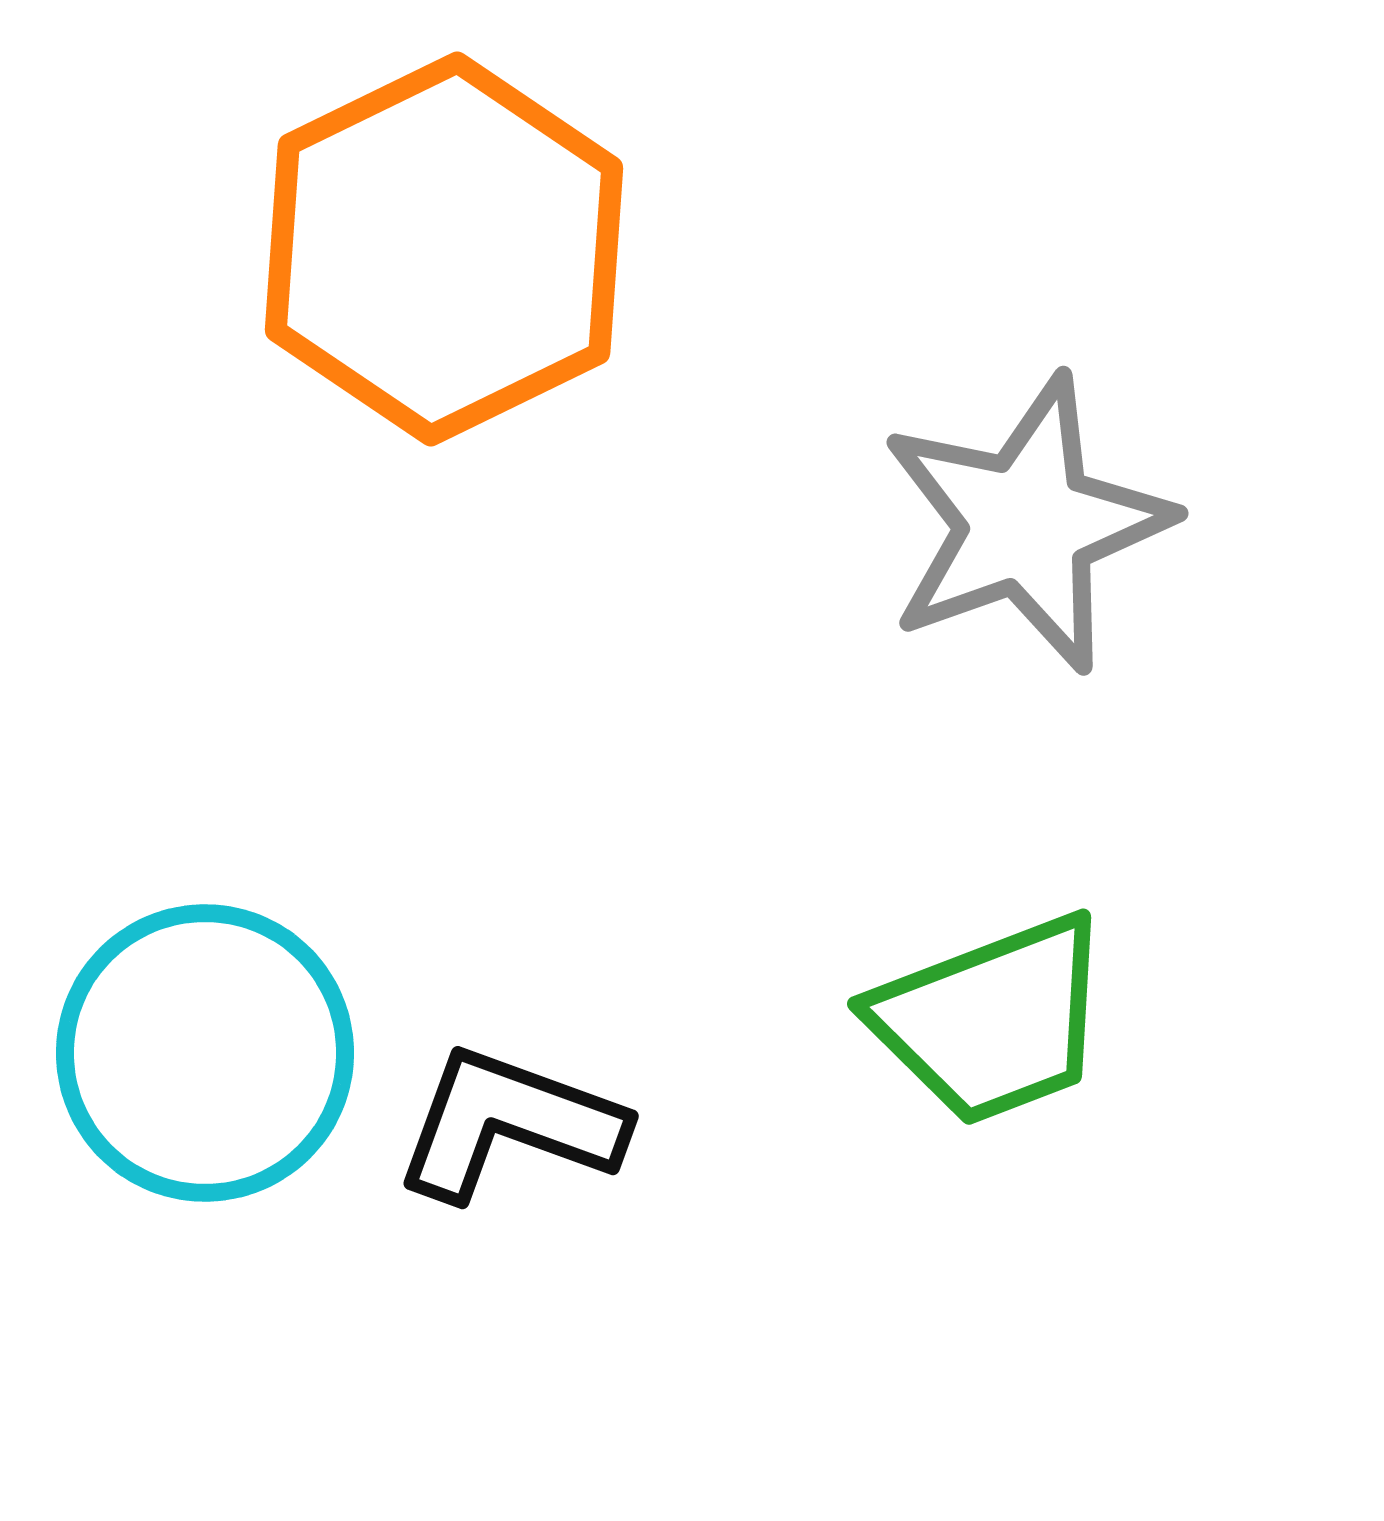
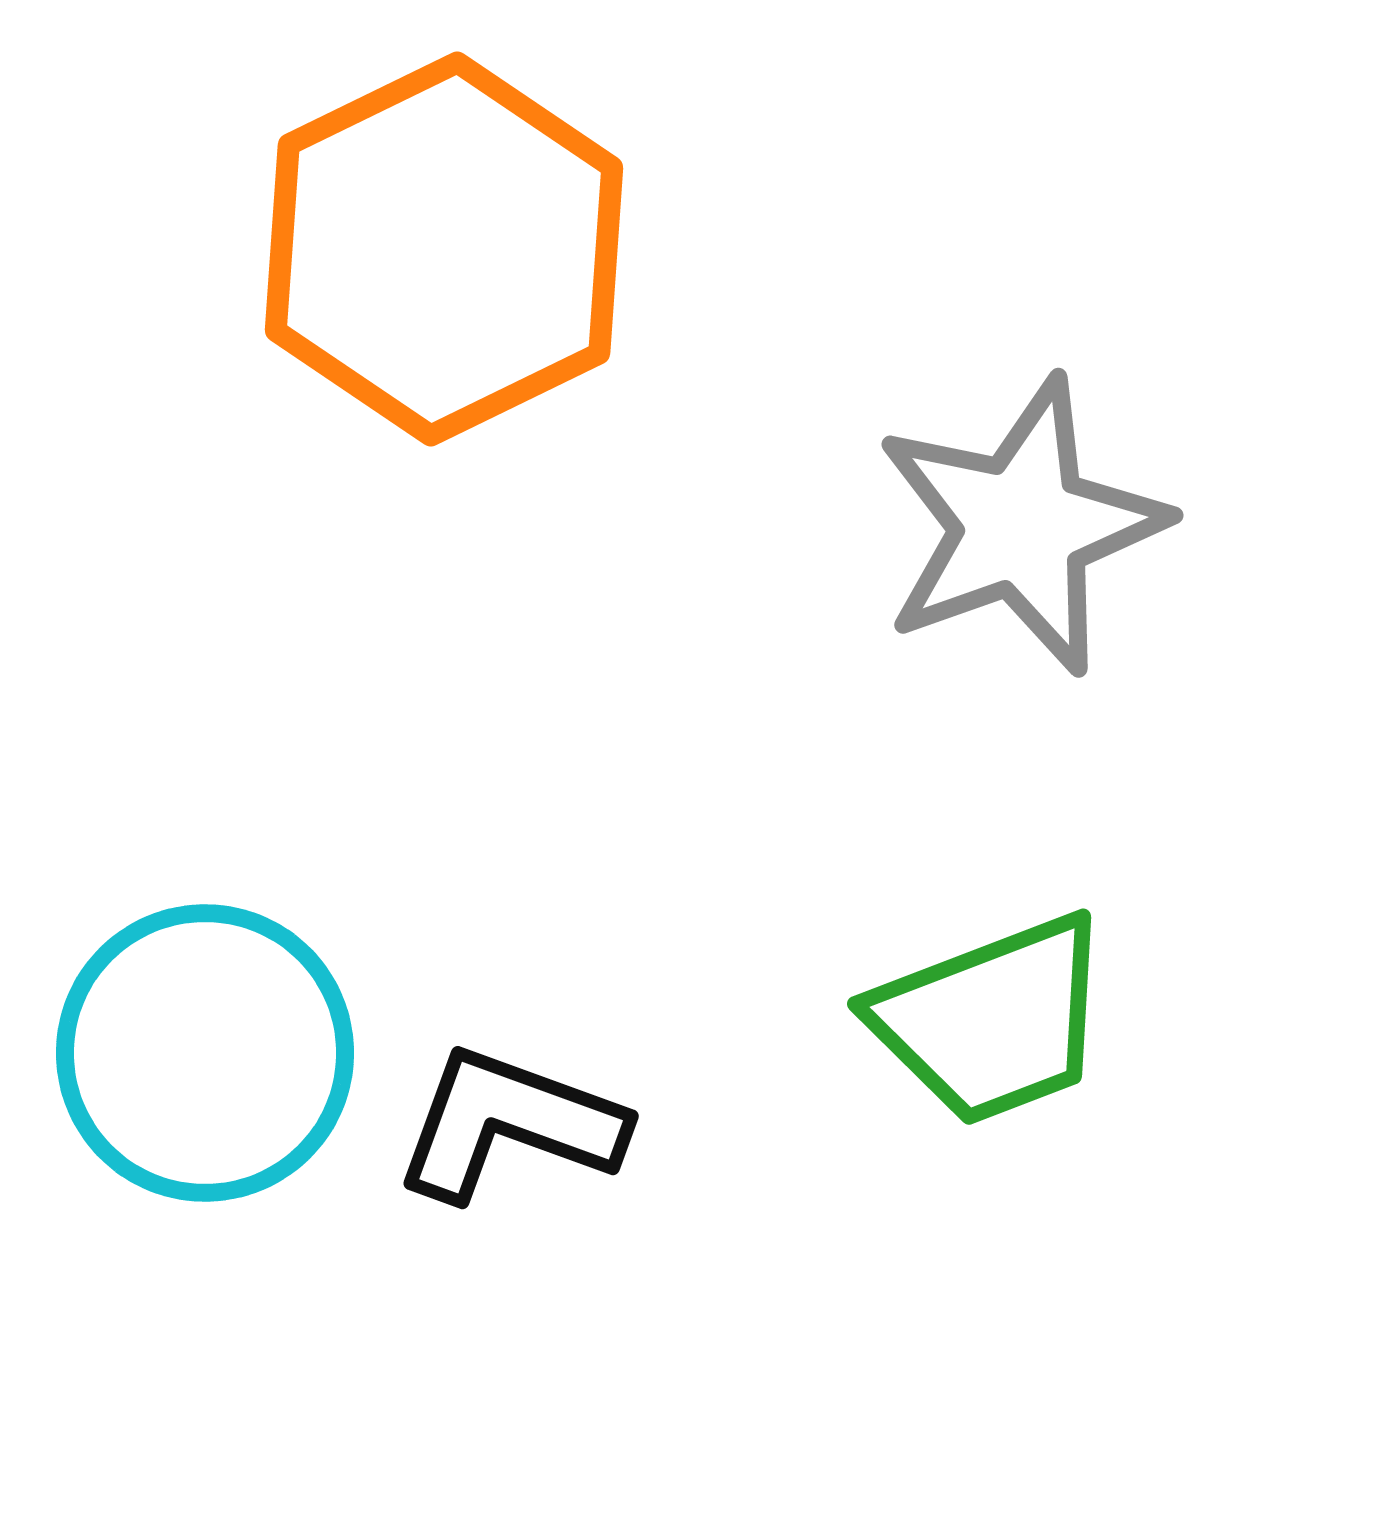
gray star: moved 5 px left, 2 px down
